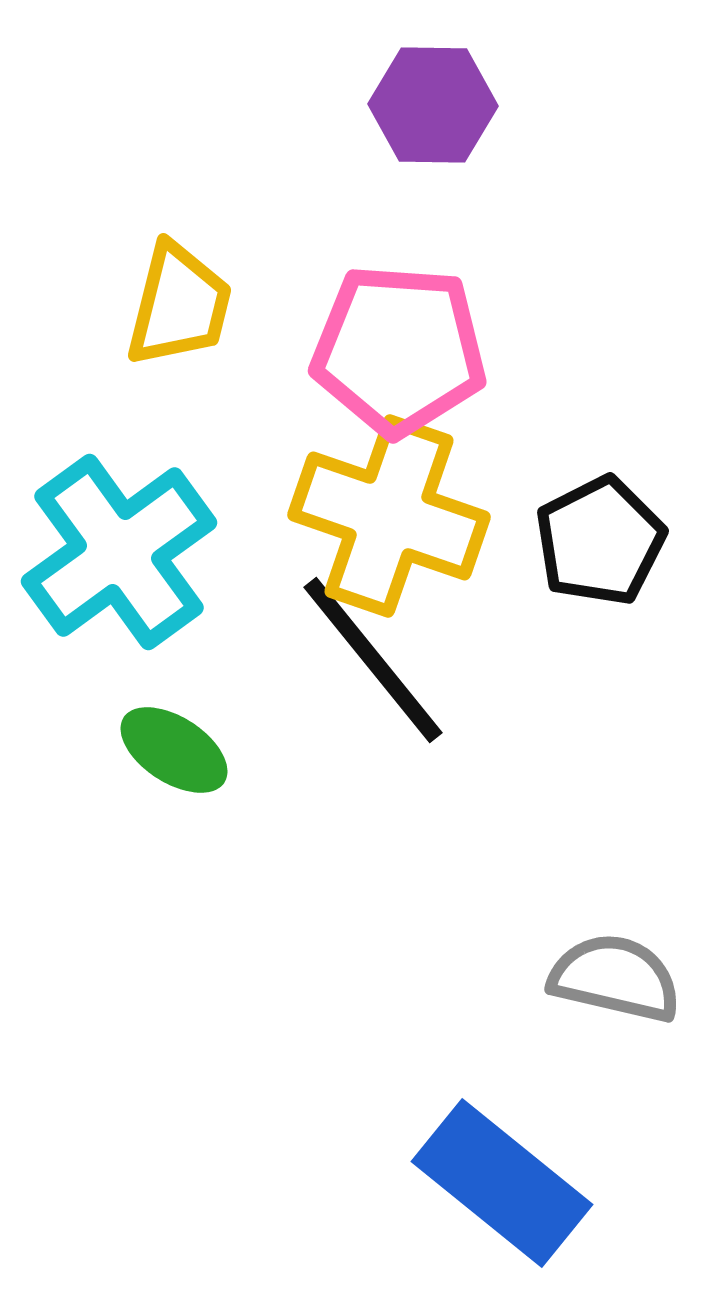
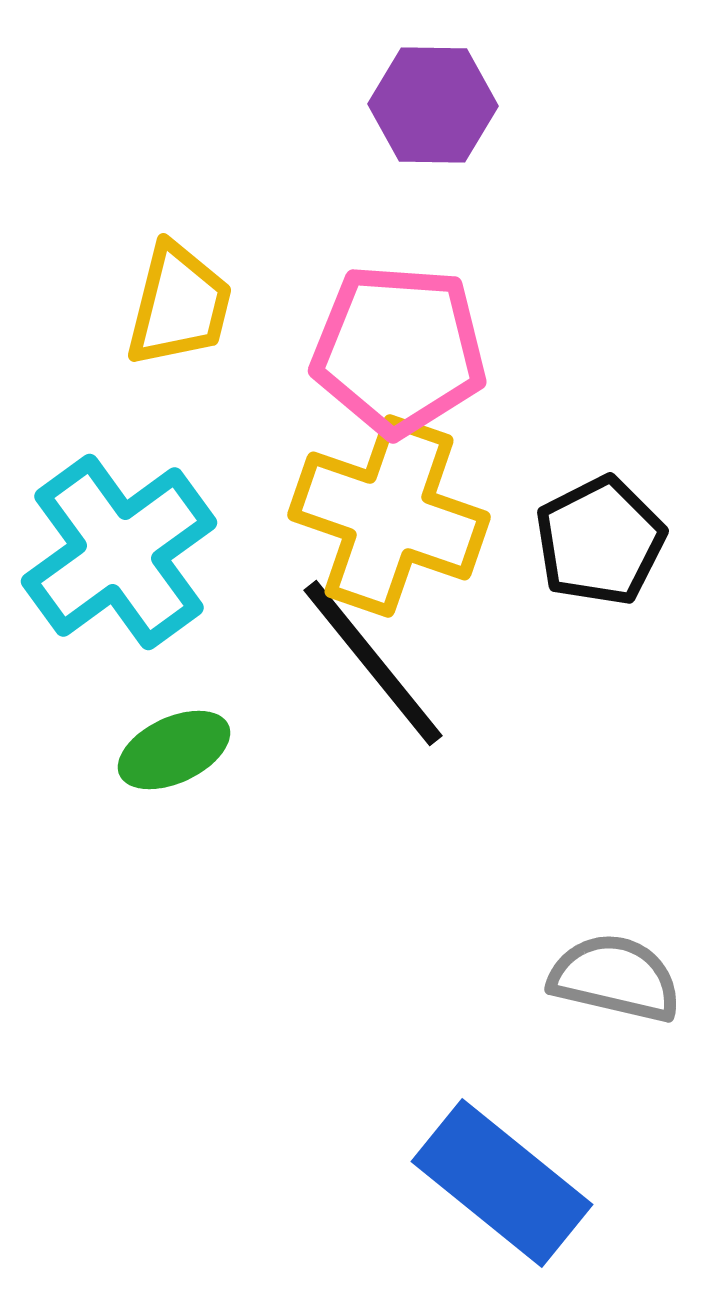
black line: moved 3 px down
green ellipse: rotated 58 degrees counterclockwise
